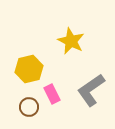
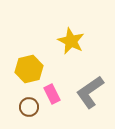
gray L-shape: moved 1 px left, 2 px down
